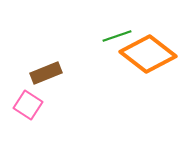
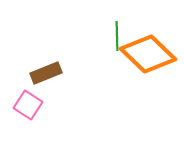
green line: rotated 72 degrees counterclockwise
orange diamond: rotated 6 degrees clockwise
